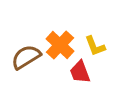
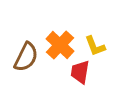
brown semicircle: rotated 148 degrees clockwise
red trapezoid: rotated 30 degrees clockwise
